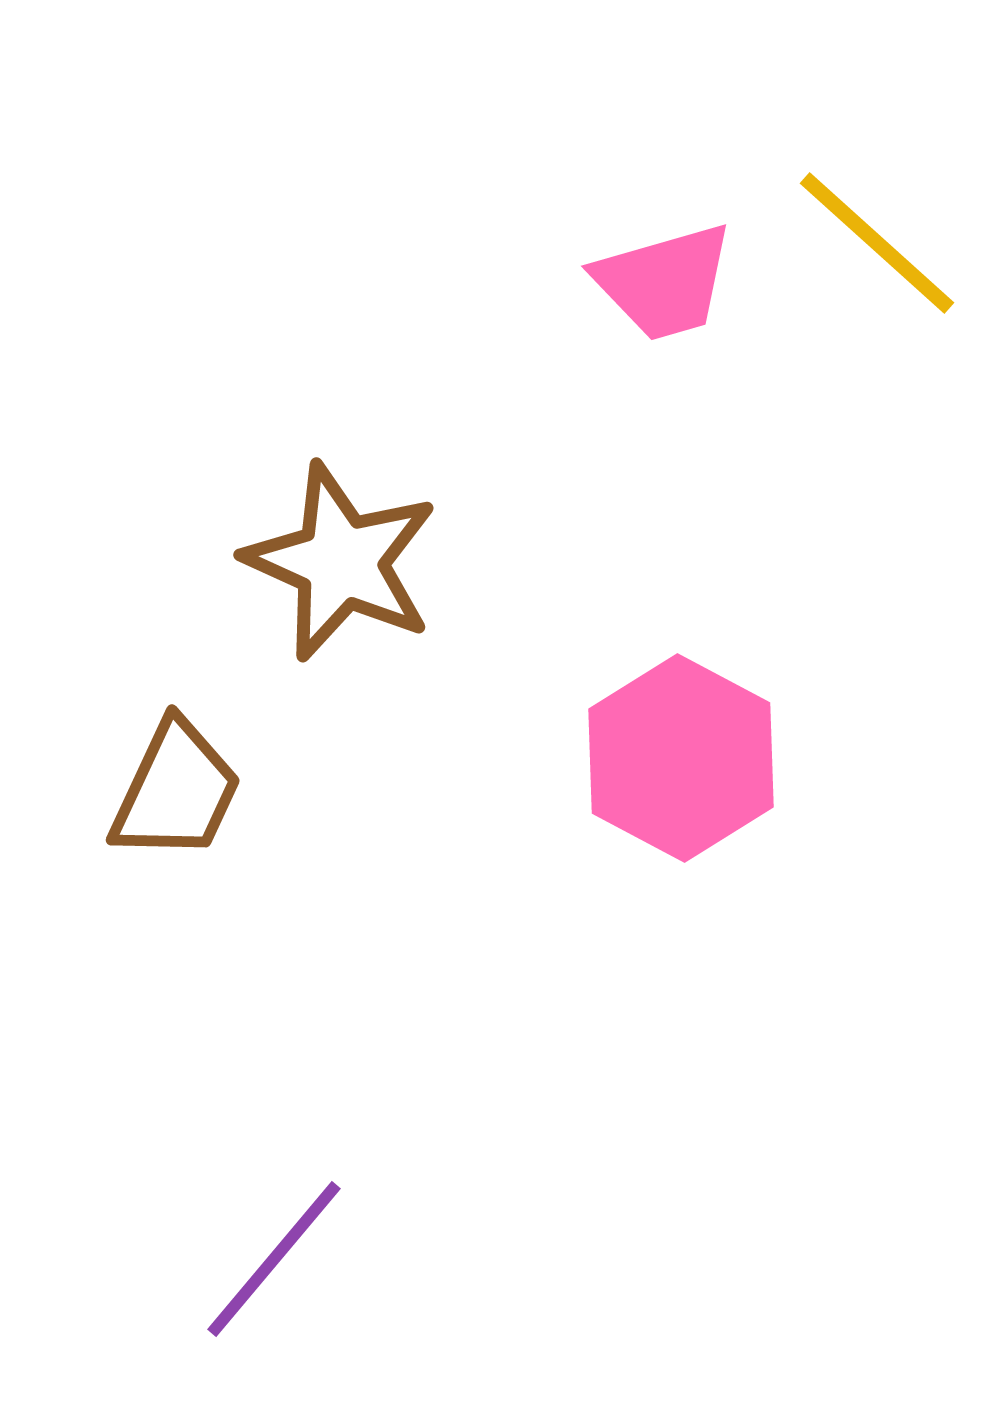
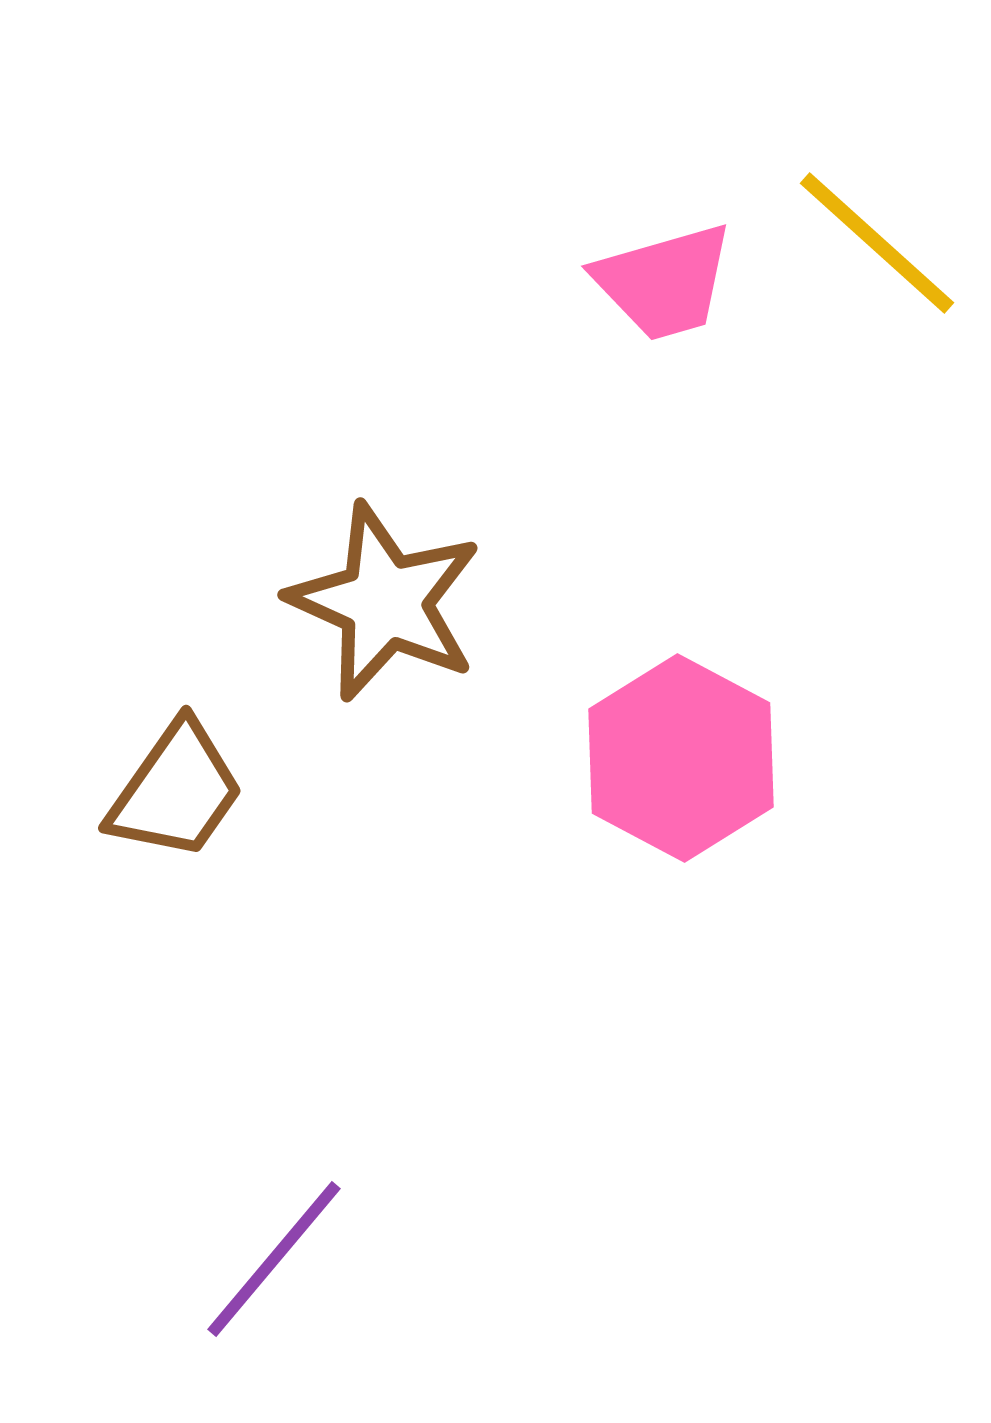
brown star: moved 44 px right, 40 px down
brown trapezoid: rotated 10 degrees clockwise
